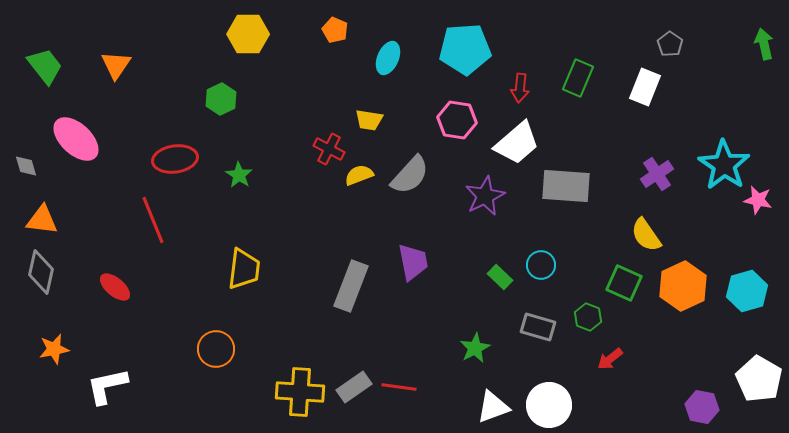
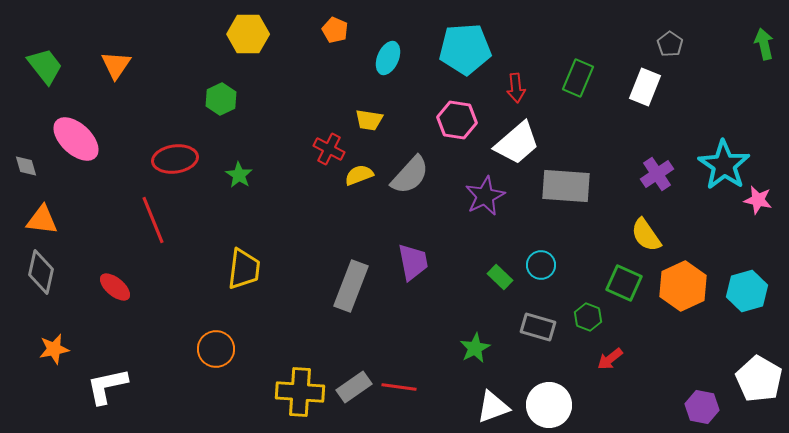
red arrow at (520, 88): moved 4 px left; rotated 12 degrees counterclockwise
